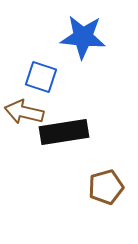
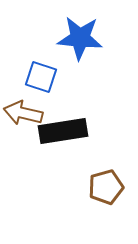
blue star: moved 3 px left, 1 px down
brown arrow: moved 1 px left, 1 px down
black rectangle: moved 1 px left, 1 px up
